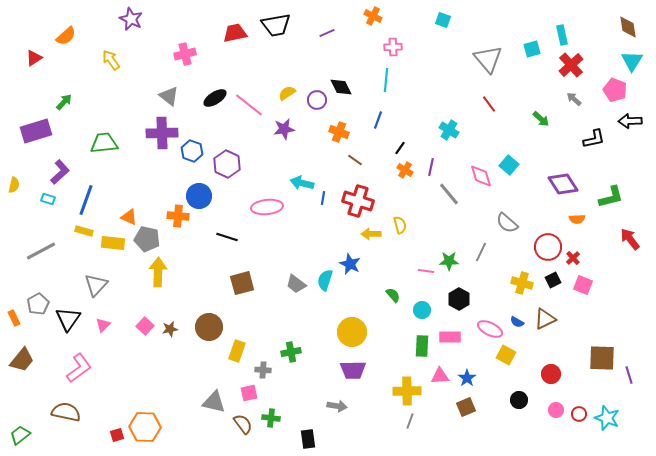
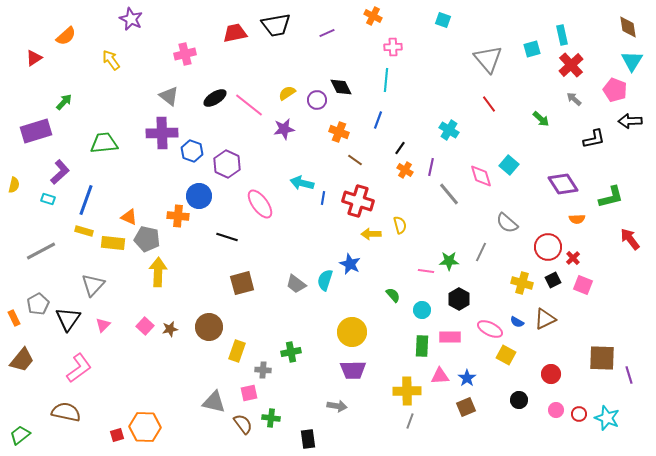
pink ellipse at (267, 207): moved 7 px left, 3 px up; rotated 60 degrees clockwise
gray triangle at (96, 285): moved 3 px left
